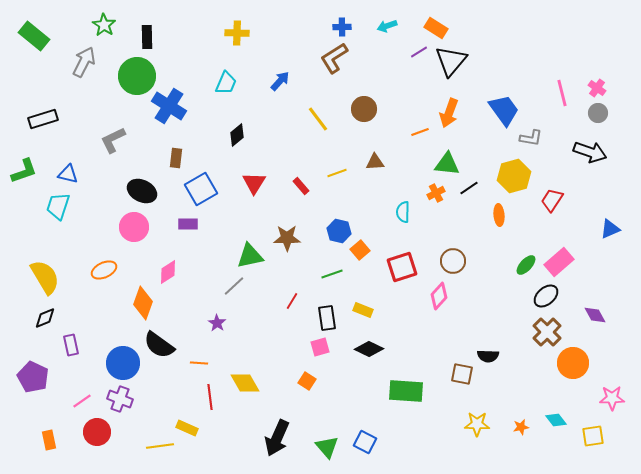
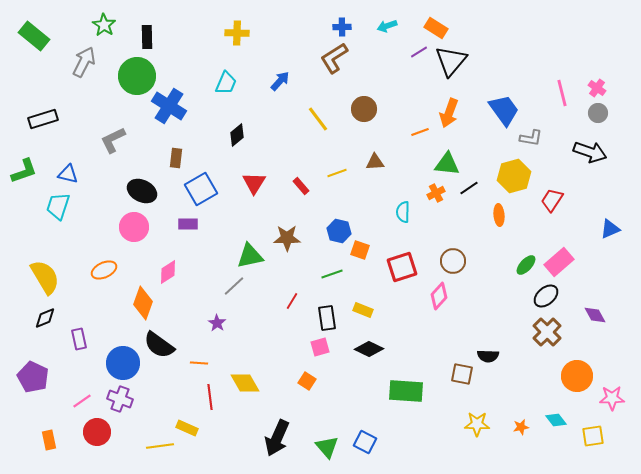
orange square at (360, 250): rotated 30 degrees counterclockwise
purple rectangle at (71, 345): moved 8 px right, 6 px up
orange circle at (573, 363): moved 4 px right, 13 px down
